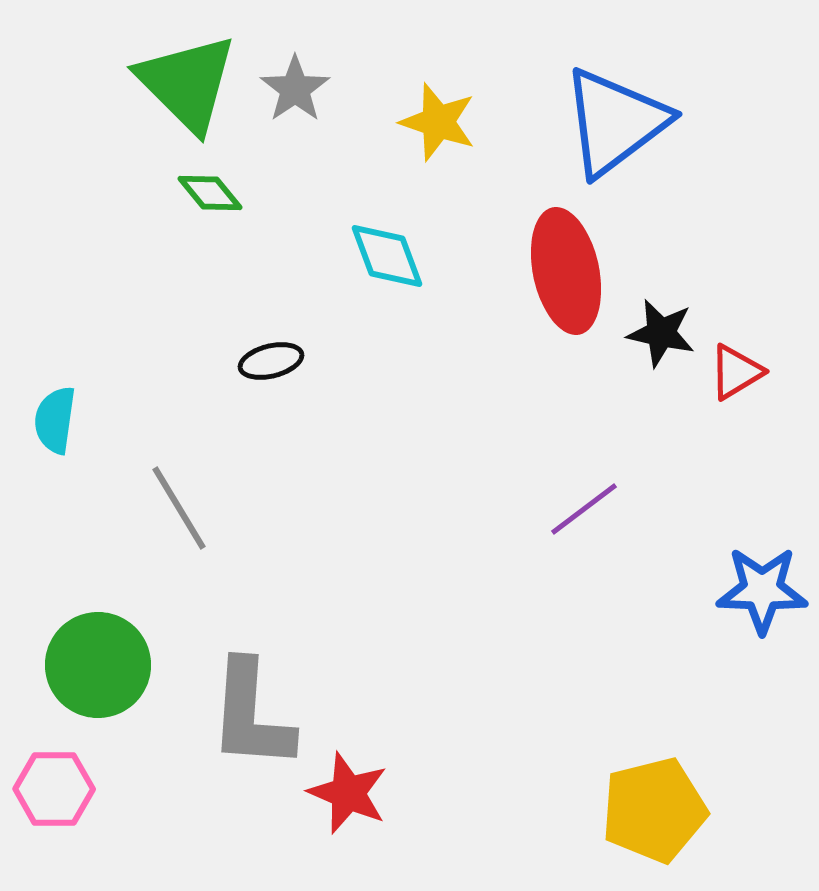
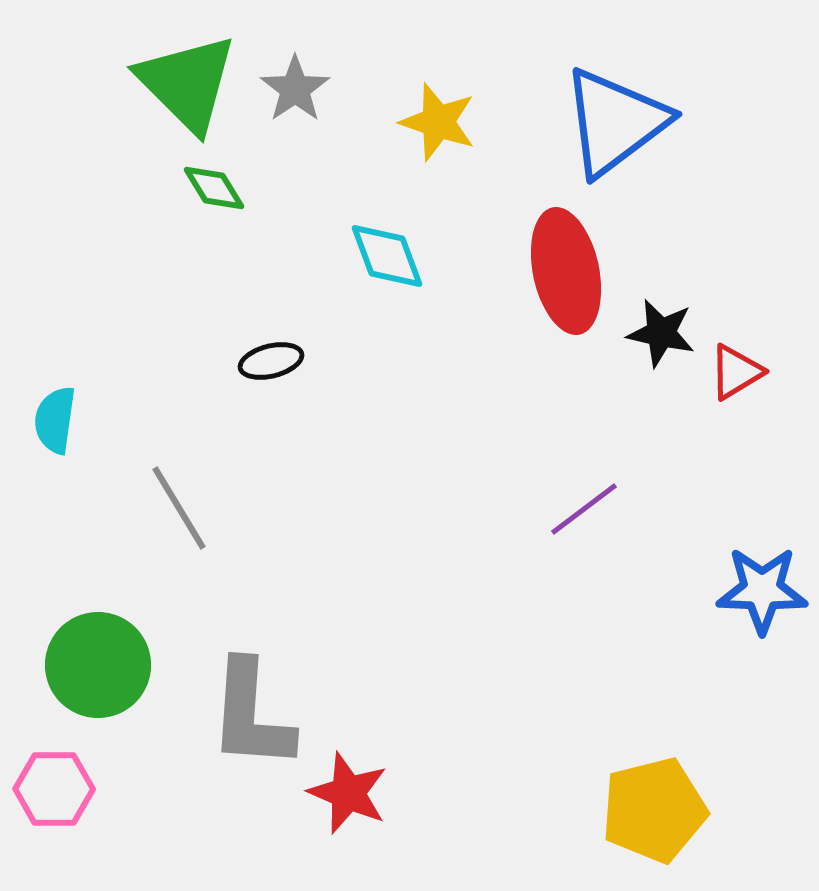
green diamond: moved 4 px right, 5 px up; rotated 8 degrees clockwise
